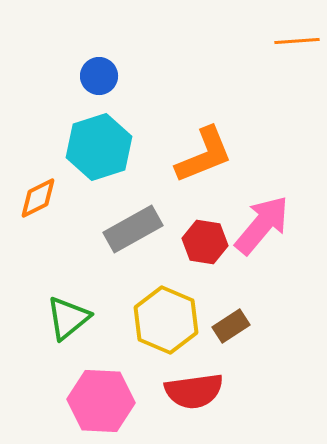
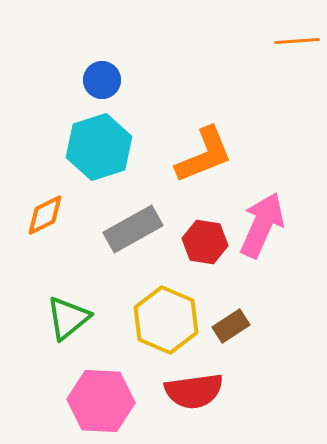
blue circle: moved 3 px right, 4 px down
orange diamond: moved 7 px right, 17 px down
pink arrow: rotated 16 degrees counterclockwise
